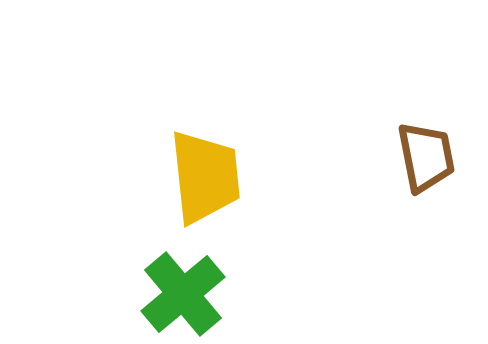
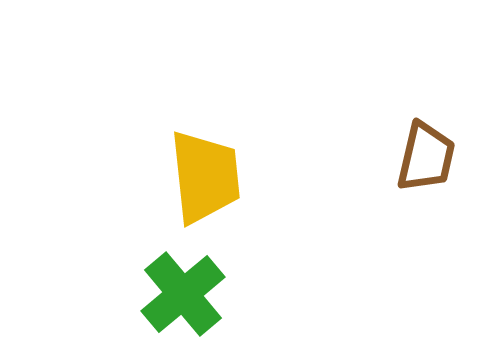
brown trapezoid: rotated 24 degrees clockwise
